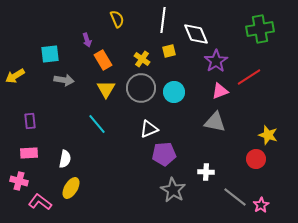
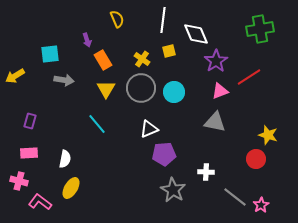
purple rectangle: rotated 21 degrees clockwise
